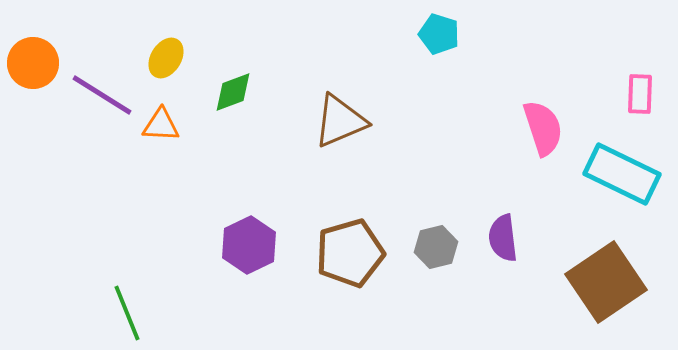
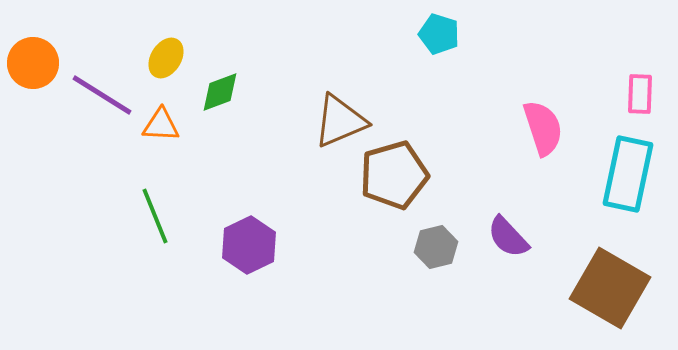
green diamond: moved 13 px left
cyan rectangle: moved 6 px right; rotated 76 degrees clockwise
purple semicircle: moved 5 px right, 1 px up; rotated 36 degrees counterclockwise
brown pentagon: moved 44 px right, 78 px up
brown square: moved 4 px right, 6 px down; rotated 26 degrees counterclockwise
green line: moved 28 px right, 97 px up
